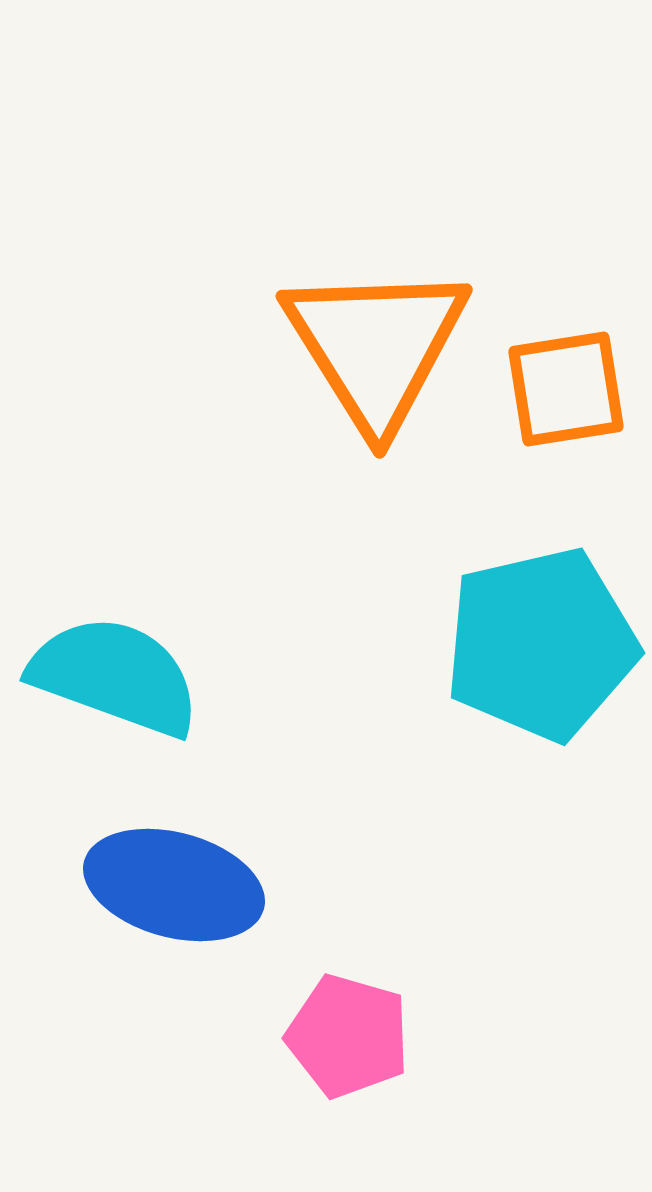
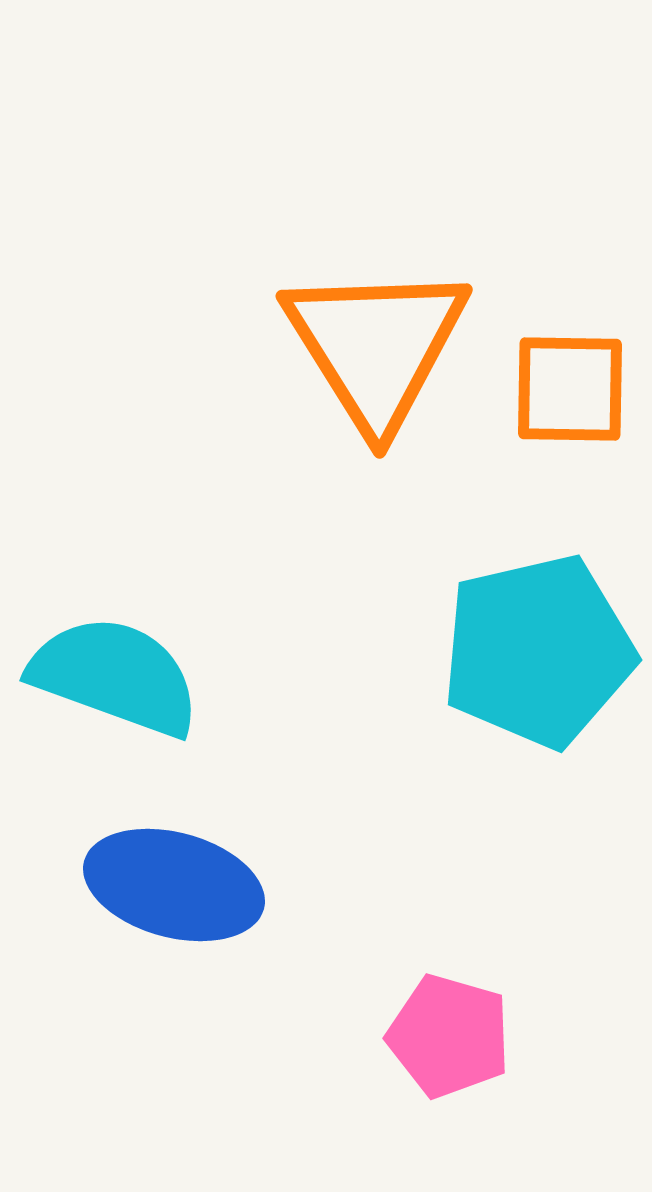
orange square: moved 4 px right; rotated 10 degrees clockwise
cyan pentagon: moved 3 px left, 7 px down
pink pentagon: moved 101 px right
